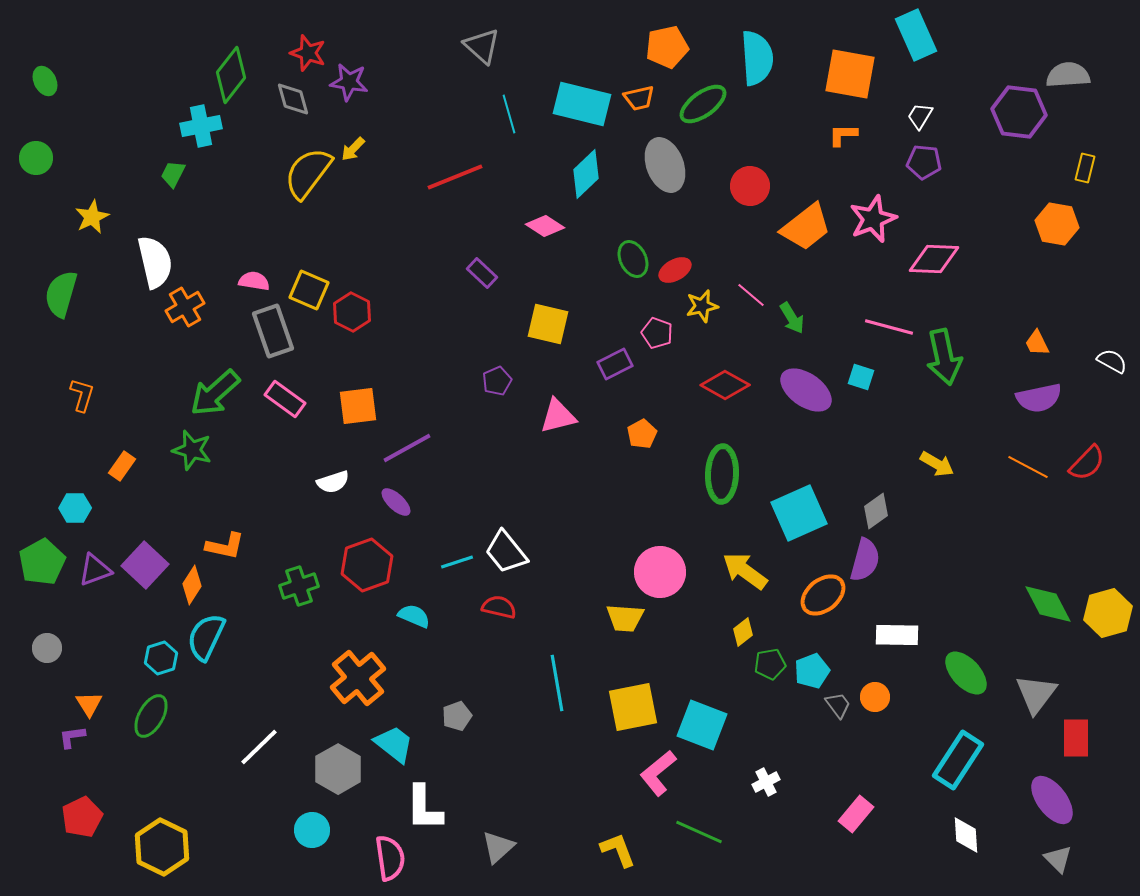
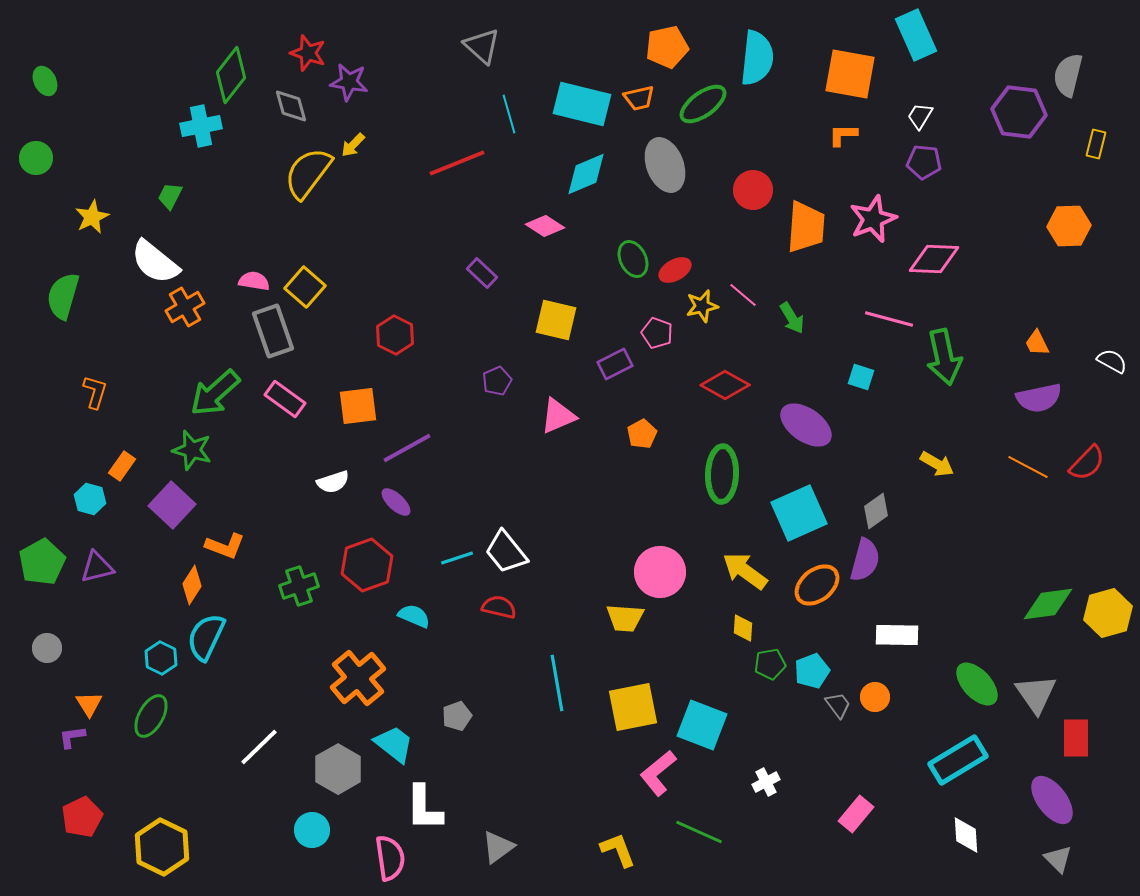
cyan semicircle at (757, 58): rotated 10 degrees clockwise
gray semicircle at (1068, 75): rotated 72 degrees counterclockwise
gray diamond at (293, 99): moved 2 px left, 7 px down
yellow arrow at (353, 149): moved 4 px up
yellow rectangle at (1085, 168): moved 11 px right, 24 px up
green trapezoid at (173, 174): moved 3 px left, 22 px down
cyan diamond at (586, 174): rotated 21 degrees clockwise
red line at (455, 177): moved 2 px right, 14 px up
red circle at (750, 186): moved 3 px right, 4 px down
orange hexagon at (1057, 224): moved 12 px right, 2 px down; rotated 12 degrees counterclockwise
orange trapezoid at (806, 227): rotated 48 degrees counterclockwise
white semicircle at (155, 262): rotated 142 degrees clockwise
yellow square at (309, 290): moved 4 px left, 3 px up; rotated 18 degrees clockwise
green semicircle at (61, 294): moved 2 px right, 2 px down
pink line at (751, 295): moved 8 px left
red hexagon at (352, 312): moved 43 px right, 23 px down
yellow square at (548, 324): moved 8 px right, 4 px up
pink line at (889, 327): moved 8 px up
purple ellipse at (806, 390): moved 35 px down
orange L-shape at (82, 395): moved 13 px right, 3 px up
pink triangle at (558, 416): rotated 9 degrees counterclockwise
cyan hexagon at (75, 508): moved 15 px right, 9 px up; rotated 16 degrees clockwise
orange L-shape at (225, 546): rotated 9 degrees clockwise
cyan line at (457, 562): moved 4 px up
purple square at (145, 565): moved 27 px right, 60 px up
purple triangle at (95, 570): moved 2 px right, 3 px up; rotated 6 degrees clockwise
orange ellipse at (823, 595): moved 6 px left, 10 px up
green diamond at (1048, 604): rotated 70 degrees counterclockwise
yellow diamond at (743, 632): moved 4 px up; rotated 48 degrees counterclockwise
cyan hexagon at (161, 658): rotated 16 degrees counterclockwise
green ellipse at (966, 673): moved 11 px right, 11 px down
gray triangle at (1036, 694): rotated 12 degrees counterclockwise
cyan rectangle at (958, 760): rotated 26 degrees clockwise
gray triangle at (498, 847): rotated 6 degrees clockwise
